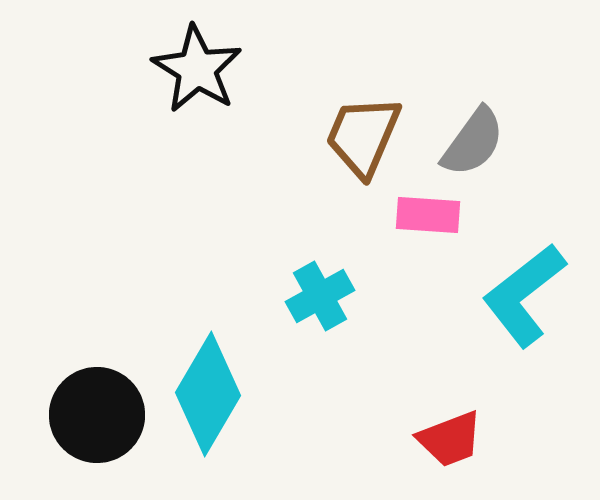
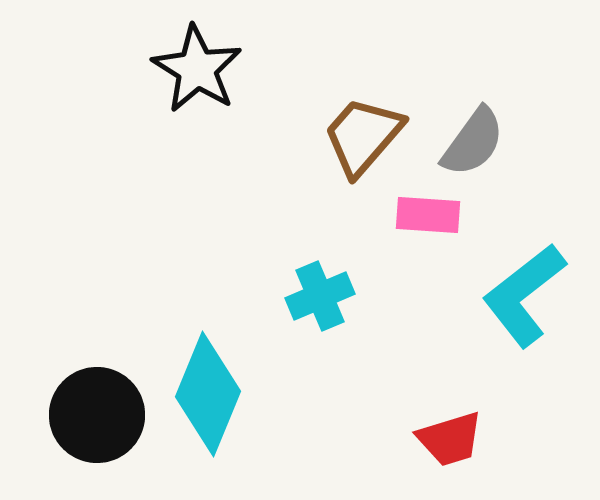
brown trapezoid: rotated 18 degrees clockwise
cyan cross: rotated 6 degrees clockwise
cyan diamond: rotated 8 degrees counterclockwise
red trapezoid: rotated 4 degrees clockwise
